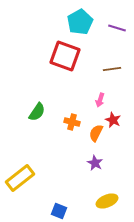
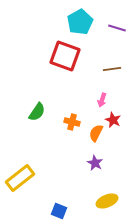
pink arrow: moved 2 px right
